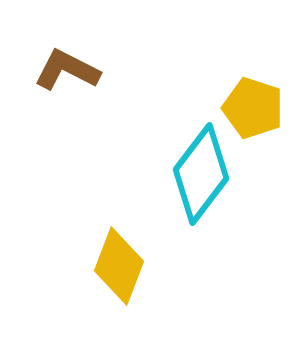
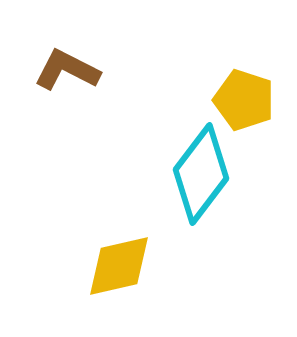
yellow pentagon: moved 9 px left, 8 px up
yellow diamond: rotated 56 degrees clockwise
